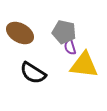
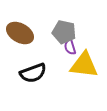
black semicircle: rotated 52 degrees counterclockwise
